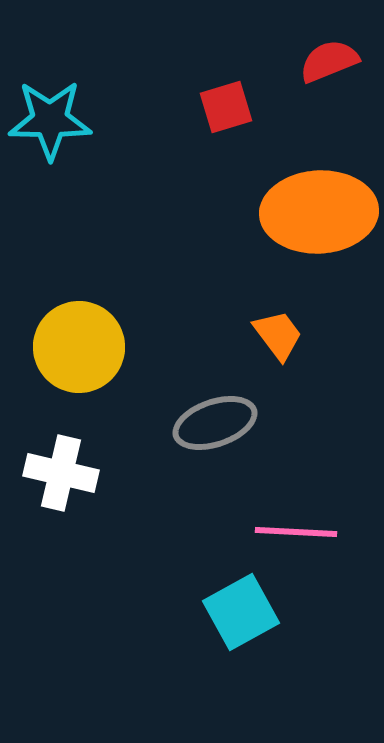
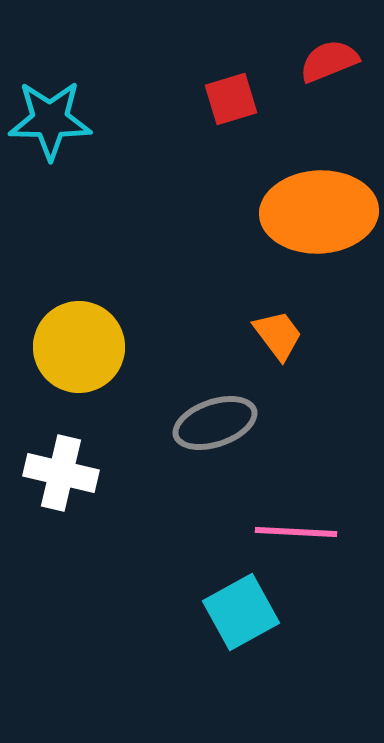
red square: moved 5 px right, 8 px up
